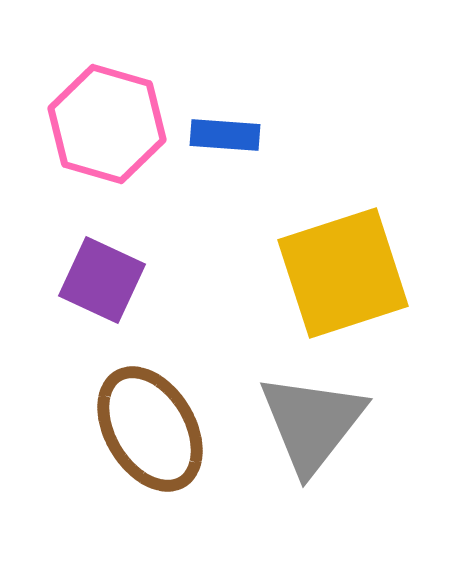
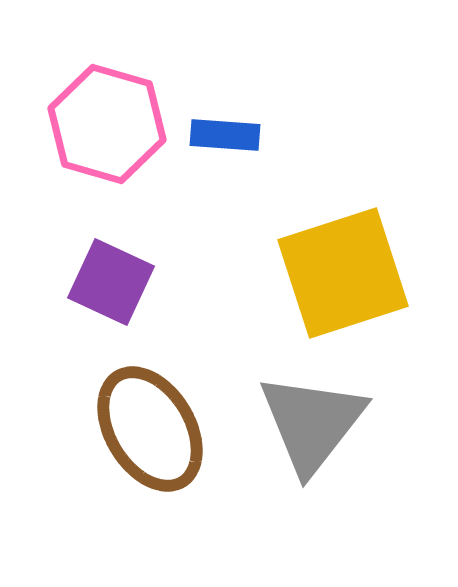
purple square: moved 9 px right, 2 px down
